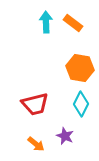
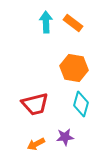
orange hexagon: moved 6 px left
cyan diamond: rotated 10 degrees counterclockwise
purple star: moved 1 px down; rotated 30 degrees counterclockwise
orange arrow: rotated 114 degrees clockwise
